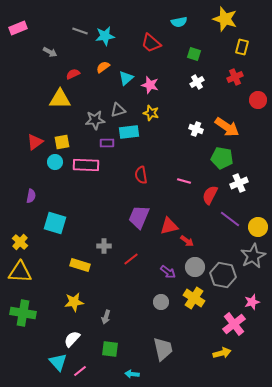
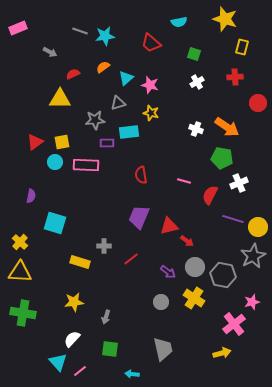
red cross at (235, 77): rotated 21 degrees clockwise
red circle at (258, 100): moved 3 px down
gray triangle at (118, 110): moved 7 px up
purple line at (230, 219): moved 3 px right; rotated 20 degrees counterclockwise
yellow rectangle at (80, 265): moved 3 px up
